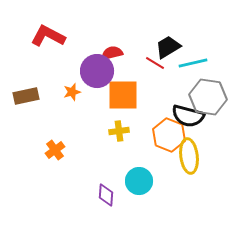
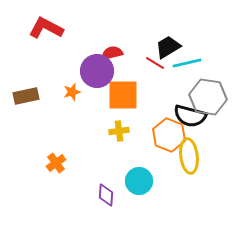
red L-shape: moved 2 px left, 8 px up
cyan line: moved 6 px left
black semicircle: moved 2 px right
orange cross: moved 1 px right, 13 px down
